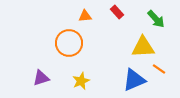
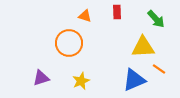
red rectangle: rotated 40 degrees clockwise
orange triangle: rotated 24 degrees clockwise
